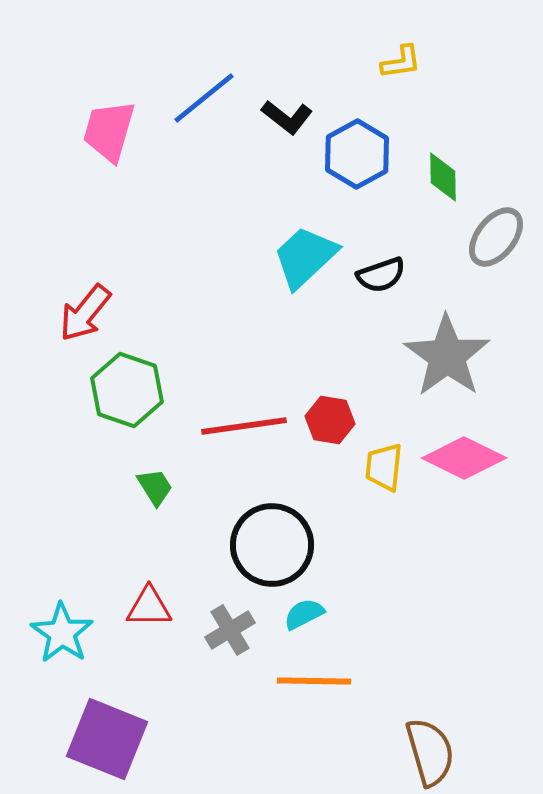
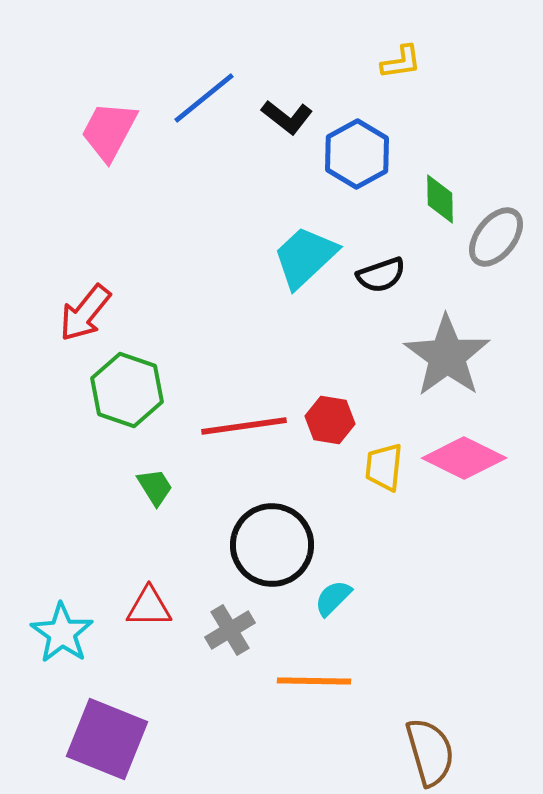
pink trapezoid: rotated 12 degrees clockwise
green diamond: moved 3 px left, 22 px down
cyan semicircle: moved 29 px right, 16 px up; rotated 18 degrees counterclockwise
